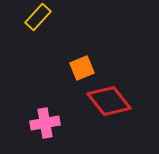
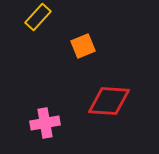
orange square: moved 1 px right, 22 px up
red diamond: rotated 48 degrees counterclockwise
